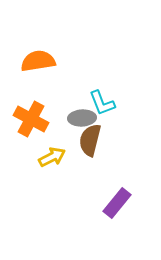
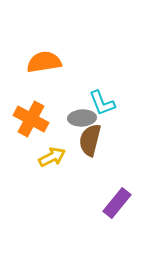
orange semicircle: moved 6 px right, 1 px down
